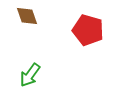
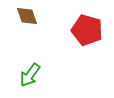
red pentagon: moved 1 px left
